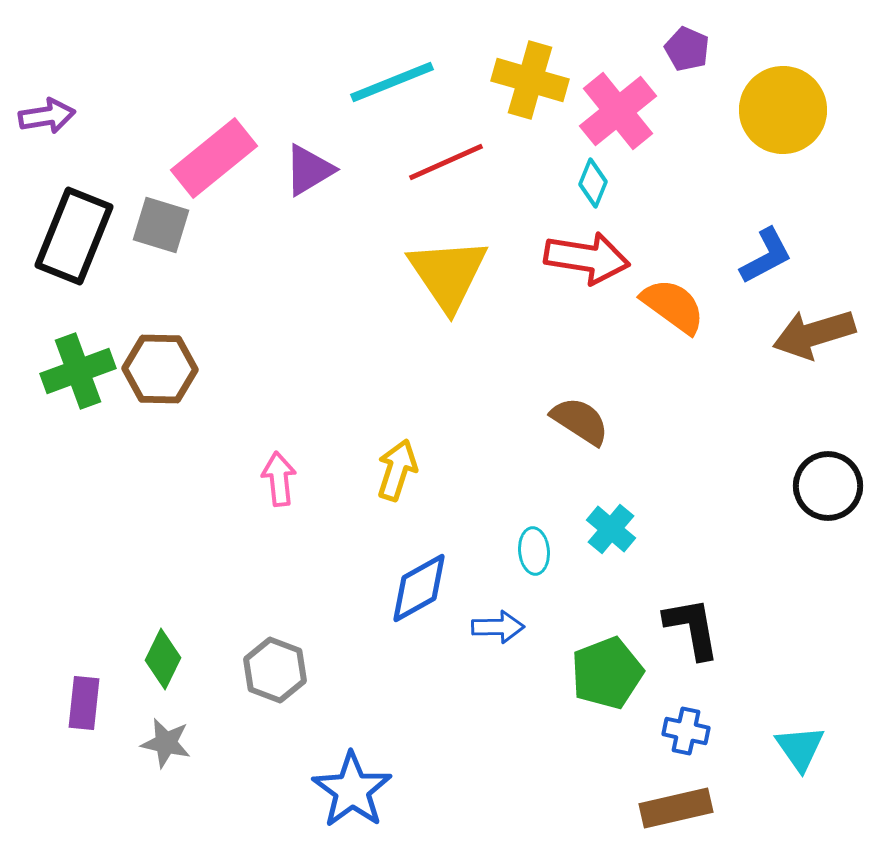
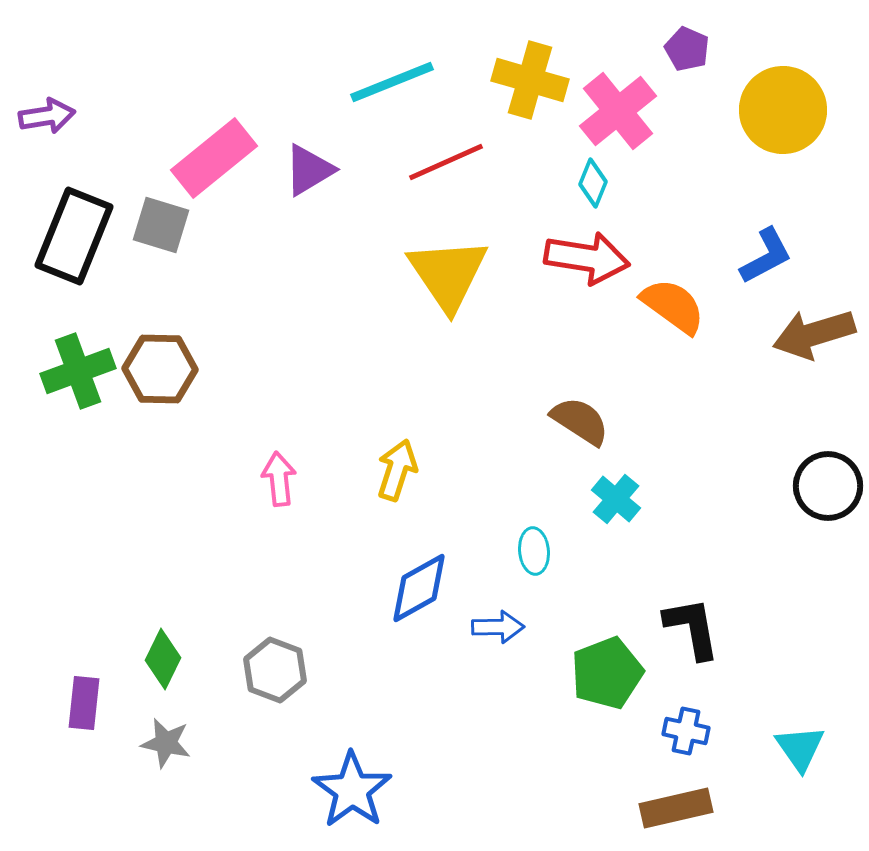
cyan cross: moved 5 px right, 30 px up
